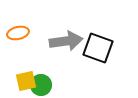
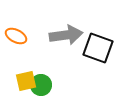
orange ellipse: moved 2 px left, 3 px down; rotated 40 degrees clockwise
gray arrow: moved 6 px up
